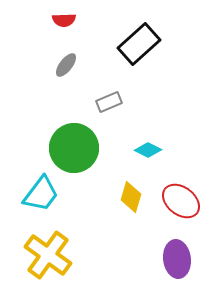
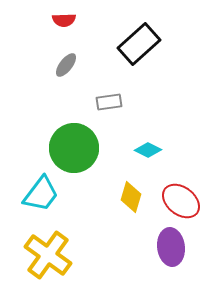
gray rectangle: rotated 15 degrees clockwise
purple ellipse: moved 6 px left, 12 px up
